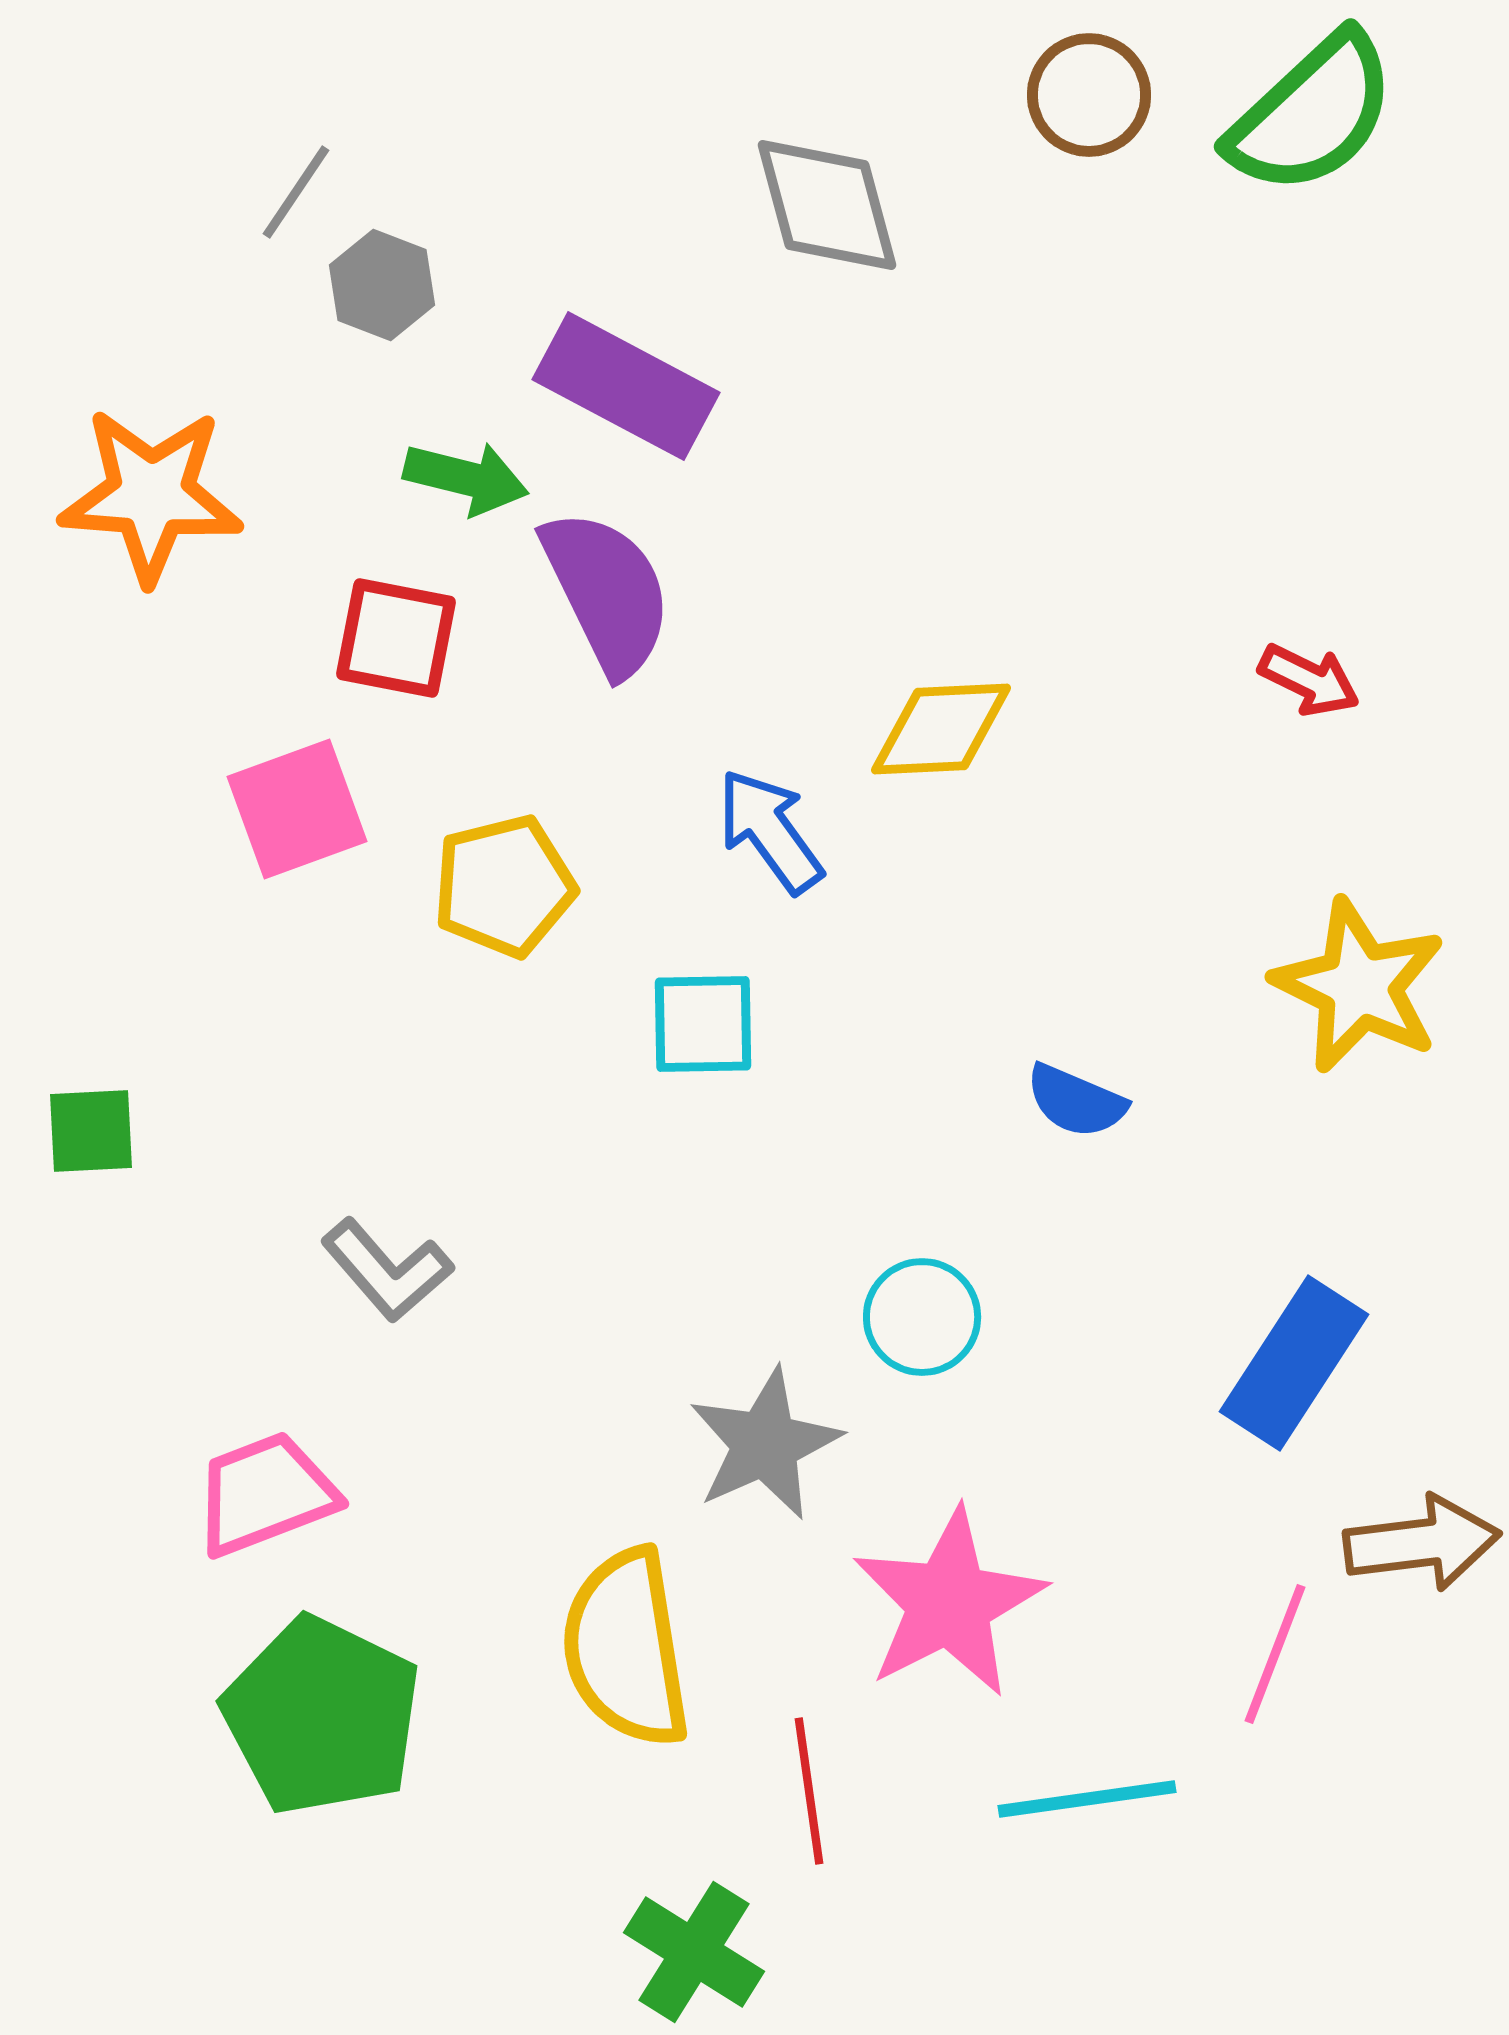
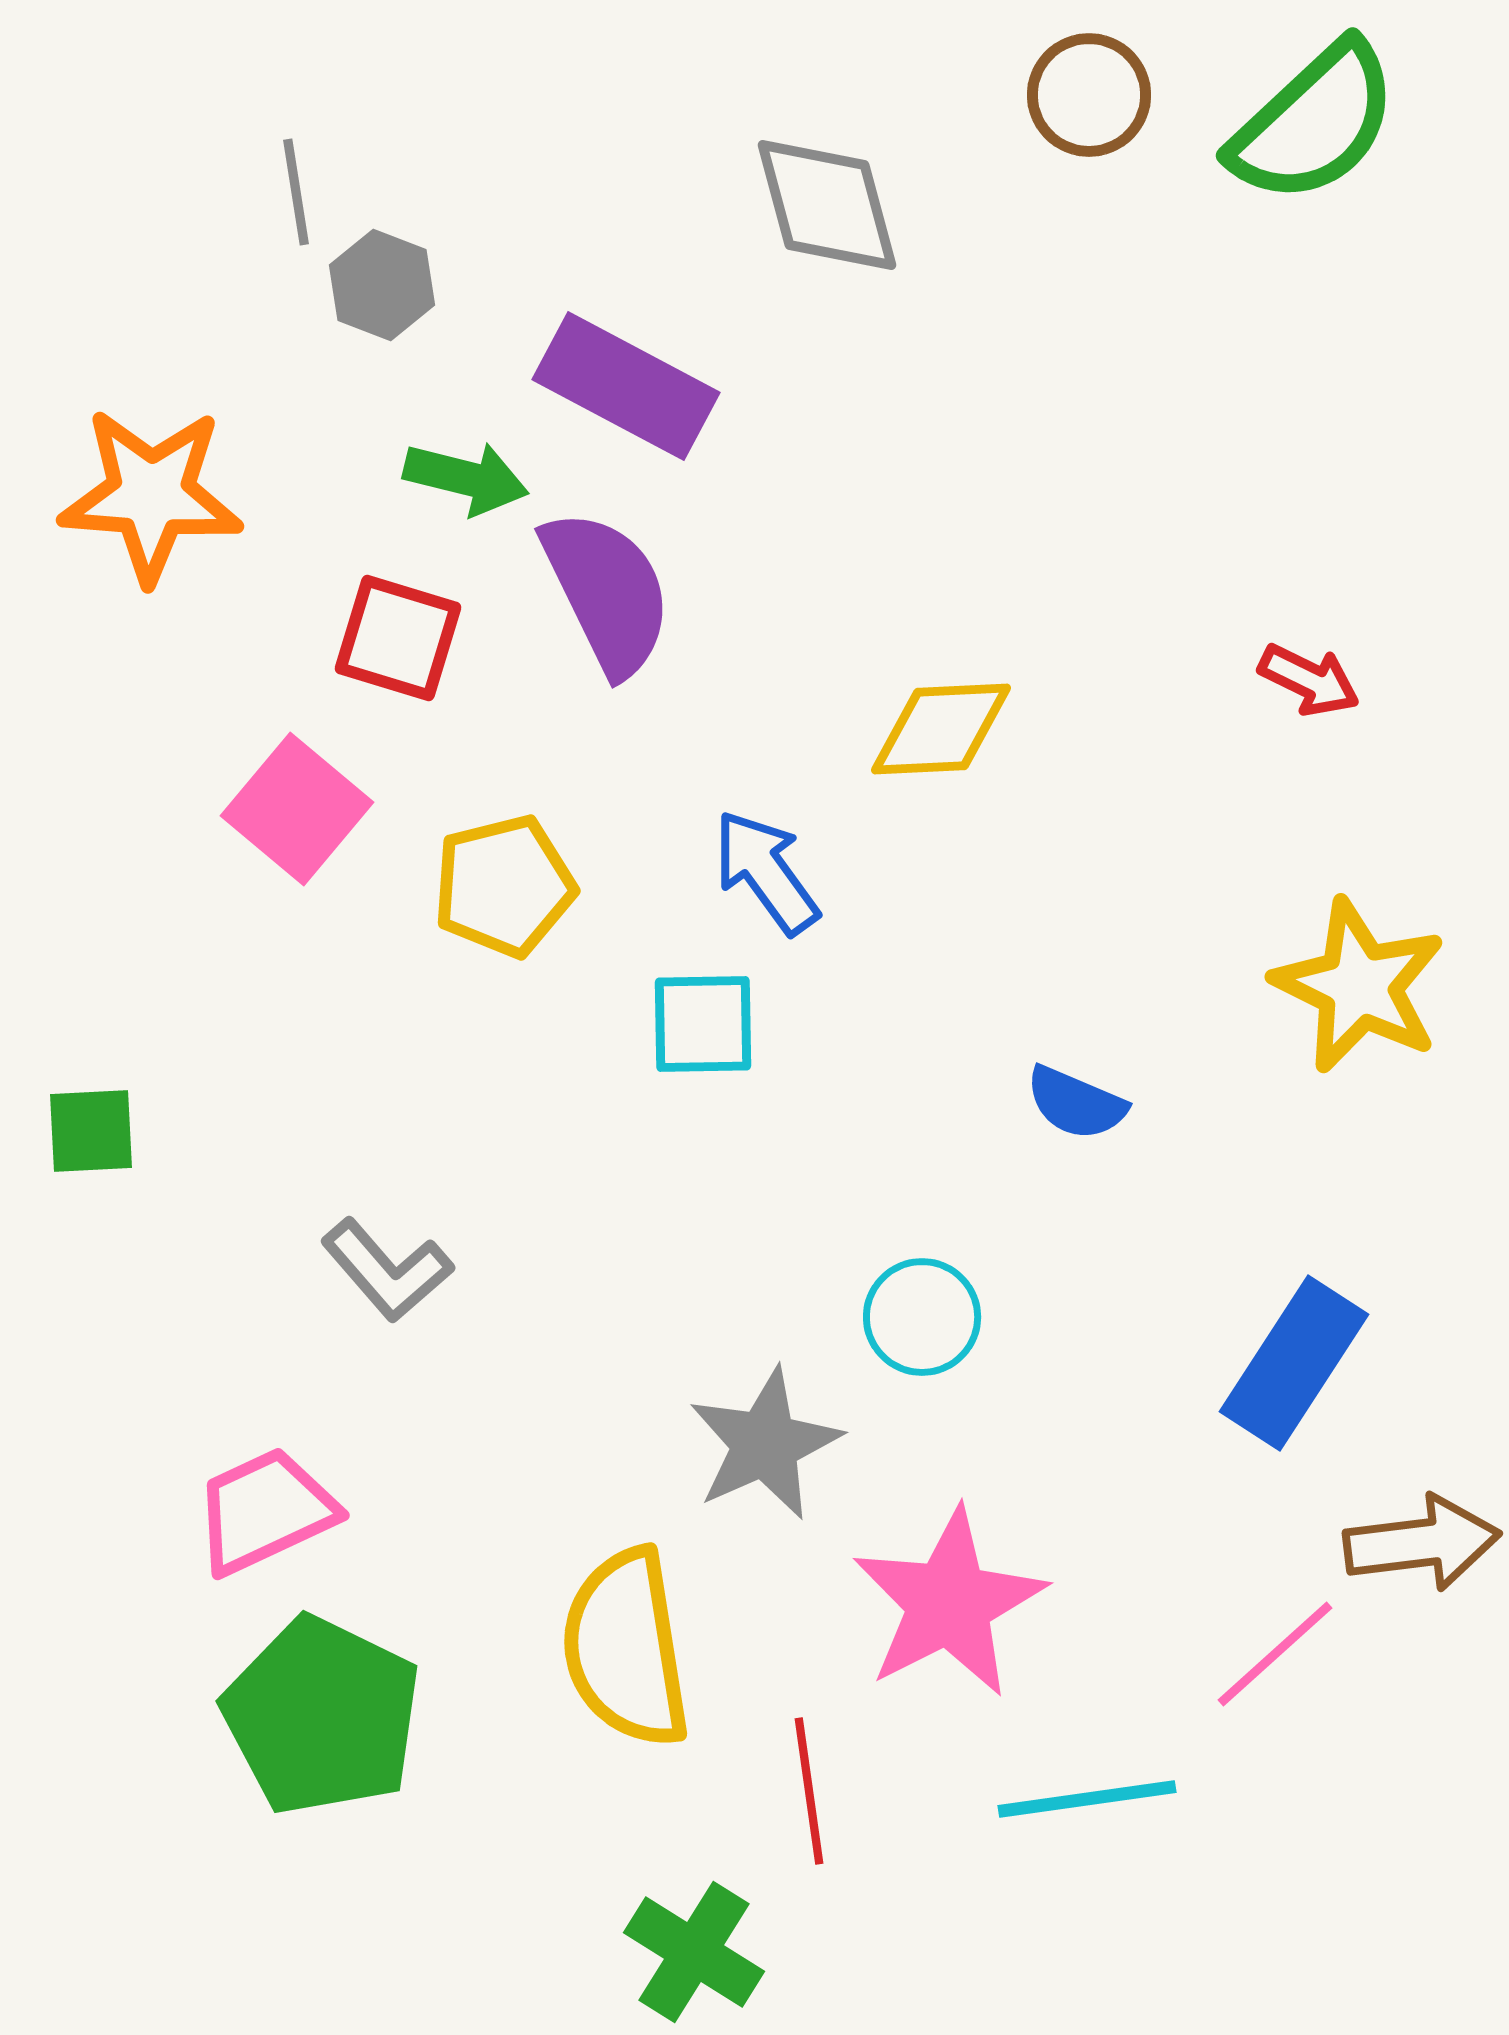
green semicircle: moved 2 px right, 9 px down
gray line: rotated 43 degrees counterclockwise
red square: moved 2 px right; rotated 6 degrees clockwise
pink square: rotated 30 degrees counterclockwise
blue arrow: moved 4 px left, 41 px down
blue semicircle: moved 2 px down
pink trapezoid: moved 17 px down; rotated 4 degrees counterclockwise
pink line: rotated 27 degrees clockwise
